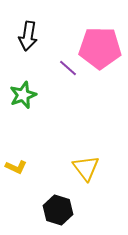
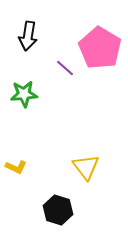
pink pentagon: rotated 30 degrees clockwise
purple line: moved 3 px left
green star: moved 1 px right, 1 px up; rotated 16 degrees clockwise
yellow triangle: moved 1 px up
